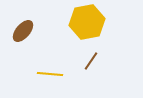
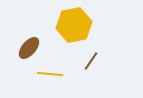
yellow hexagon: moved 13 px left, 3 px down
brown ellipse: moved 6 px right, 17 px down
